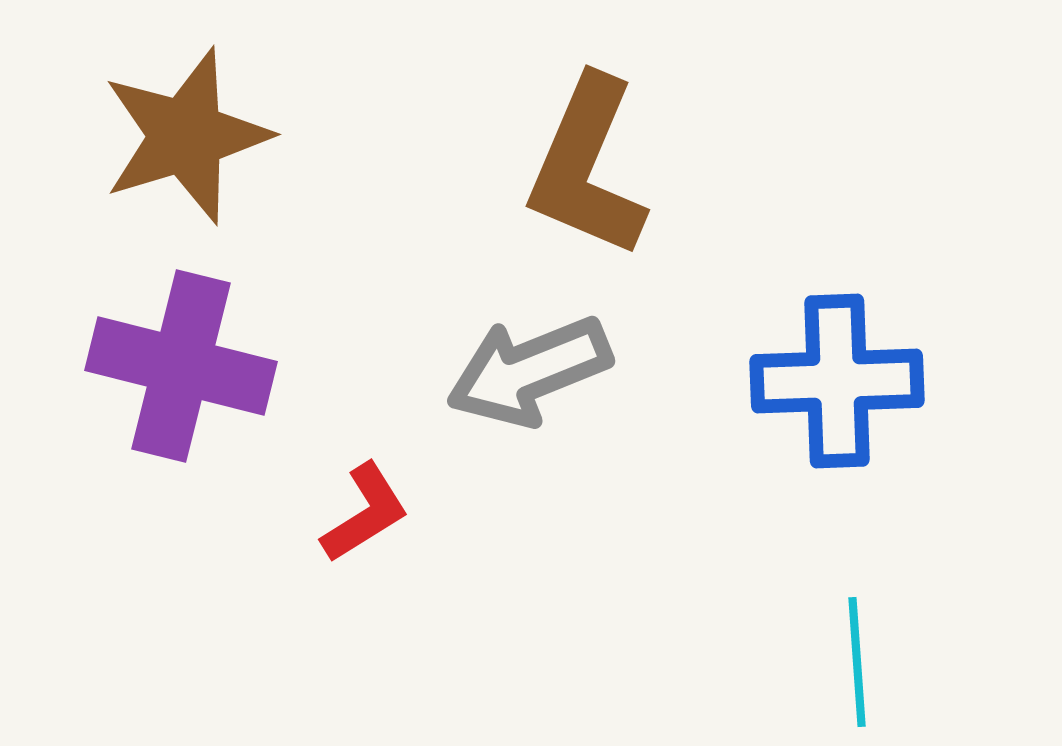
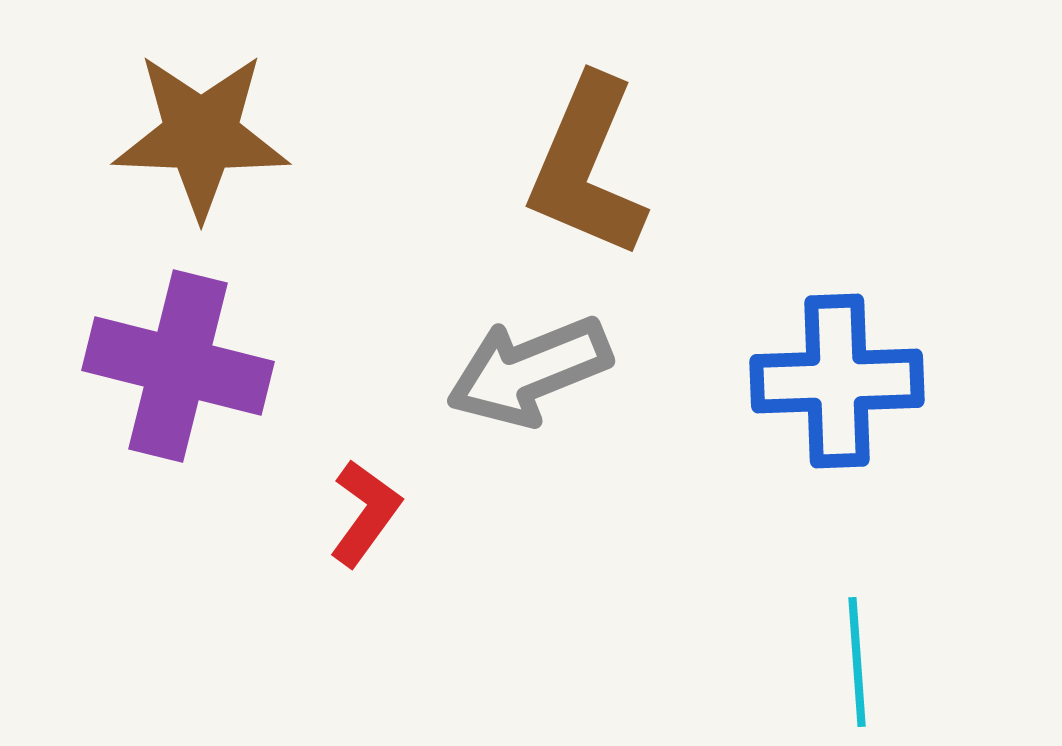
brown star: moved 15 px right, 1 px up; rotated 19 degrees clockwise
purple cross: moved 3 px left
red L-shape: rotated 22 degrees counterclockwise
